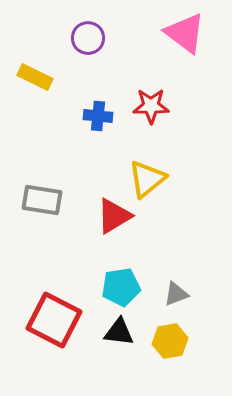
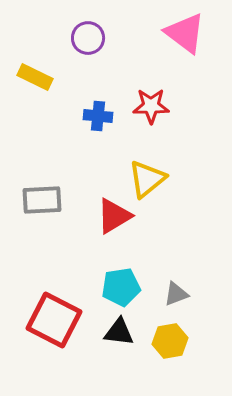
gray rectangle: rotated 12 degrees counterclockwise
